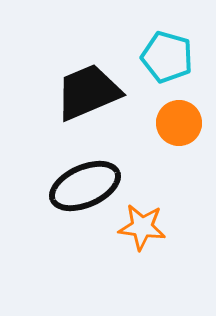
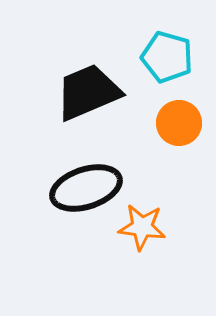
black ellipse: moved 1 px right, 2 px down; rotated 6 degrees clockwise
